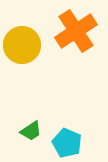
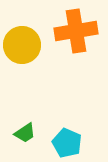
orange cross: rotated 24 degrees clockwise
green trapezoid: moved 6 px left, 2 px down
